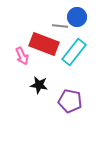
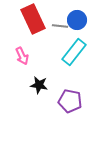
blue circle: moved 3 px down
red rectangle: moved 11 px left, 25 px up; rotated 44 degrees clockwise
